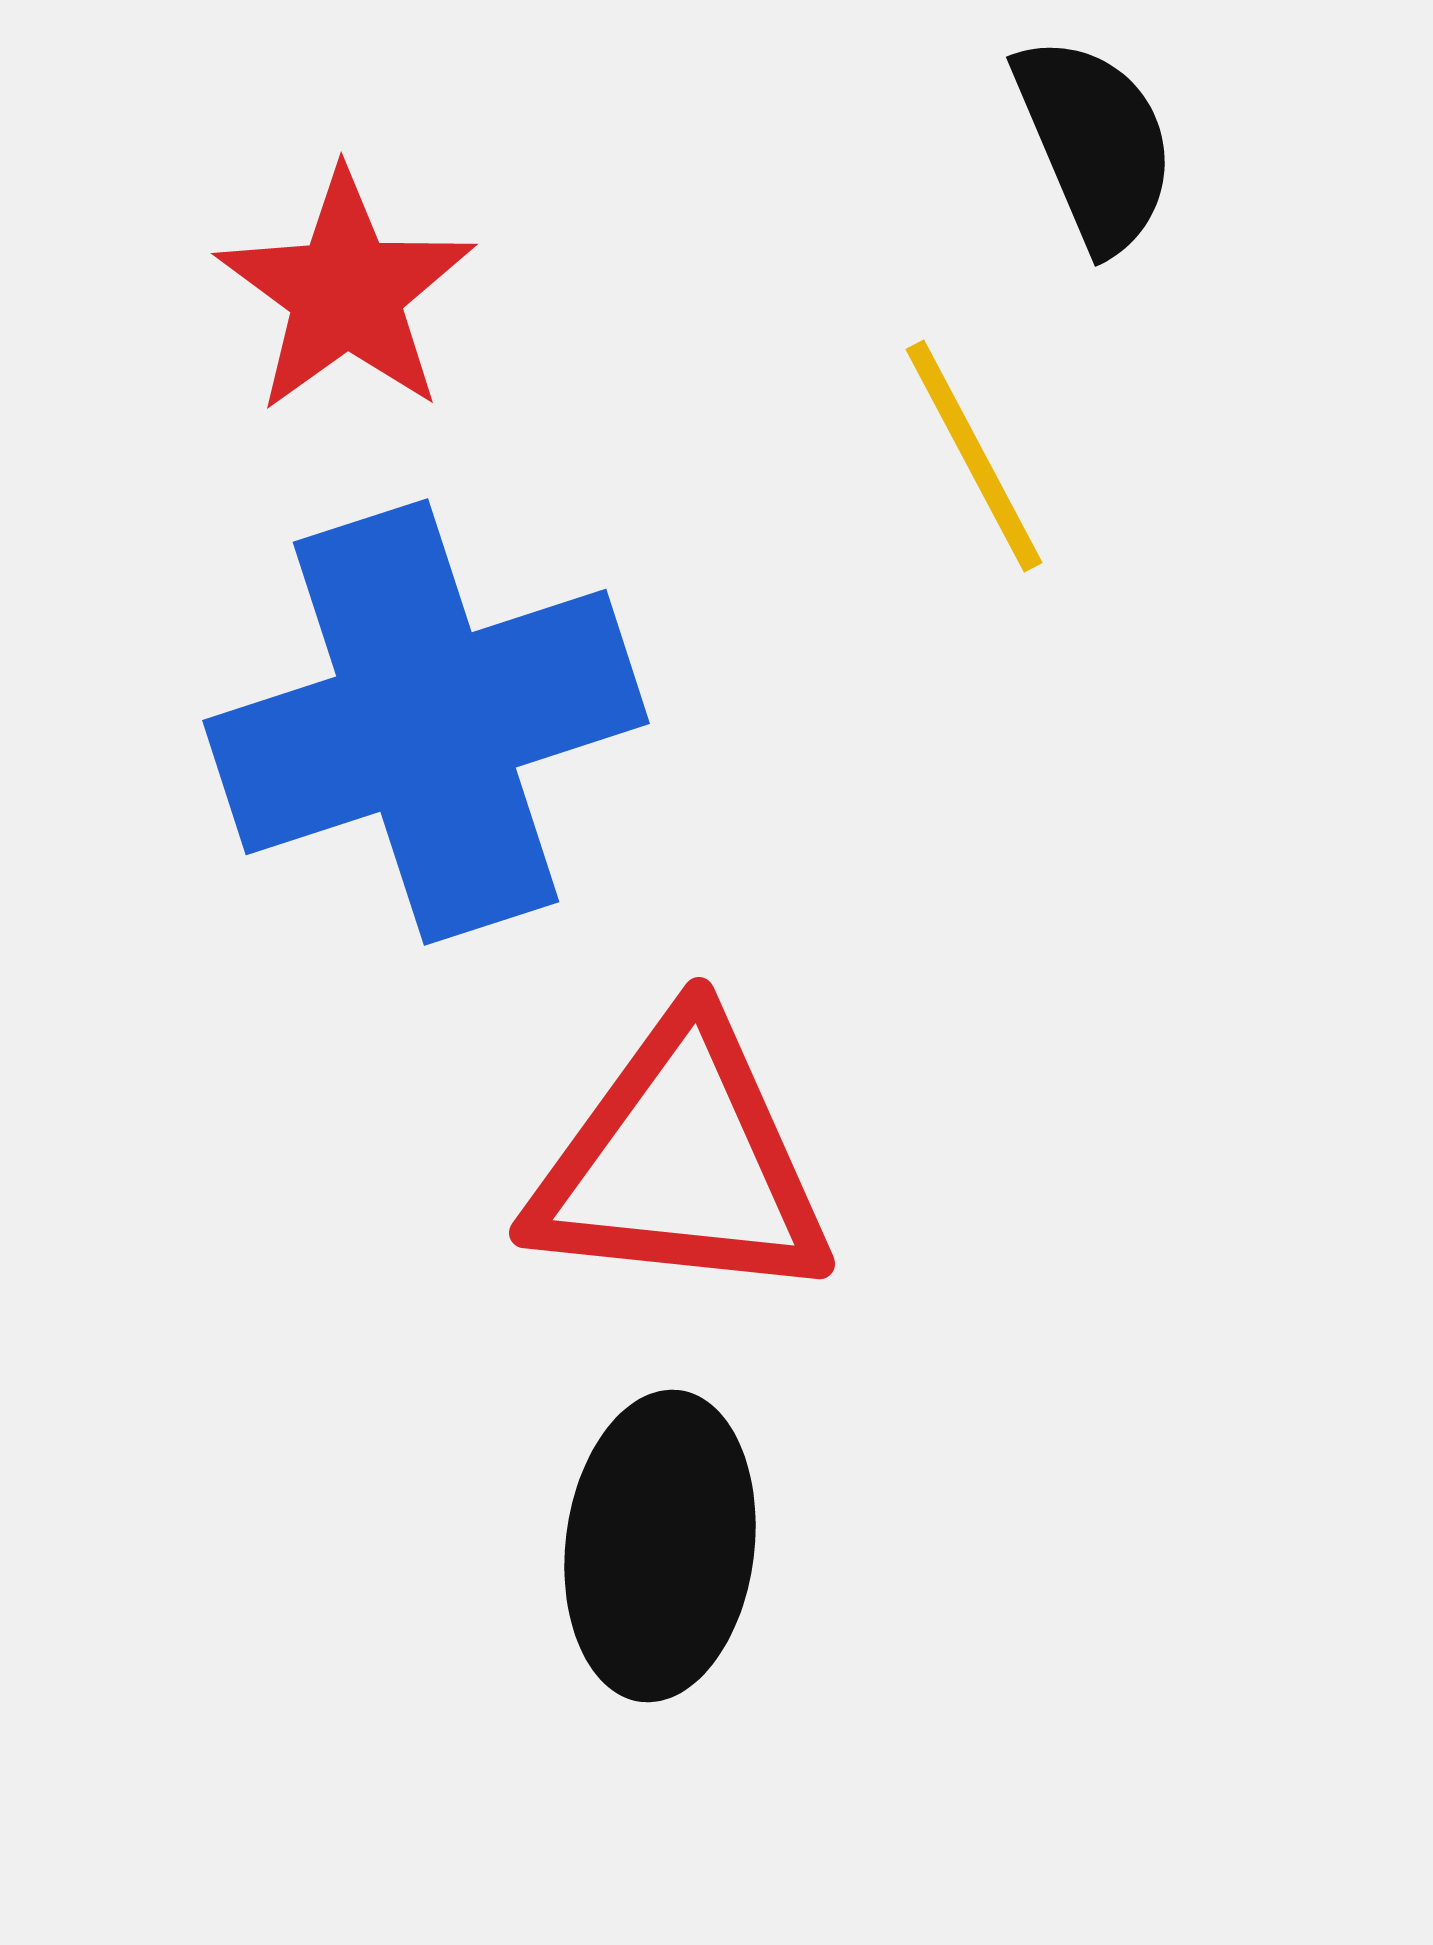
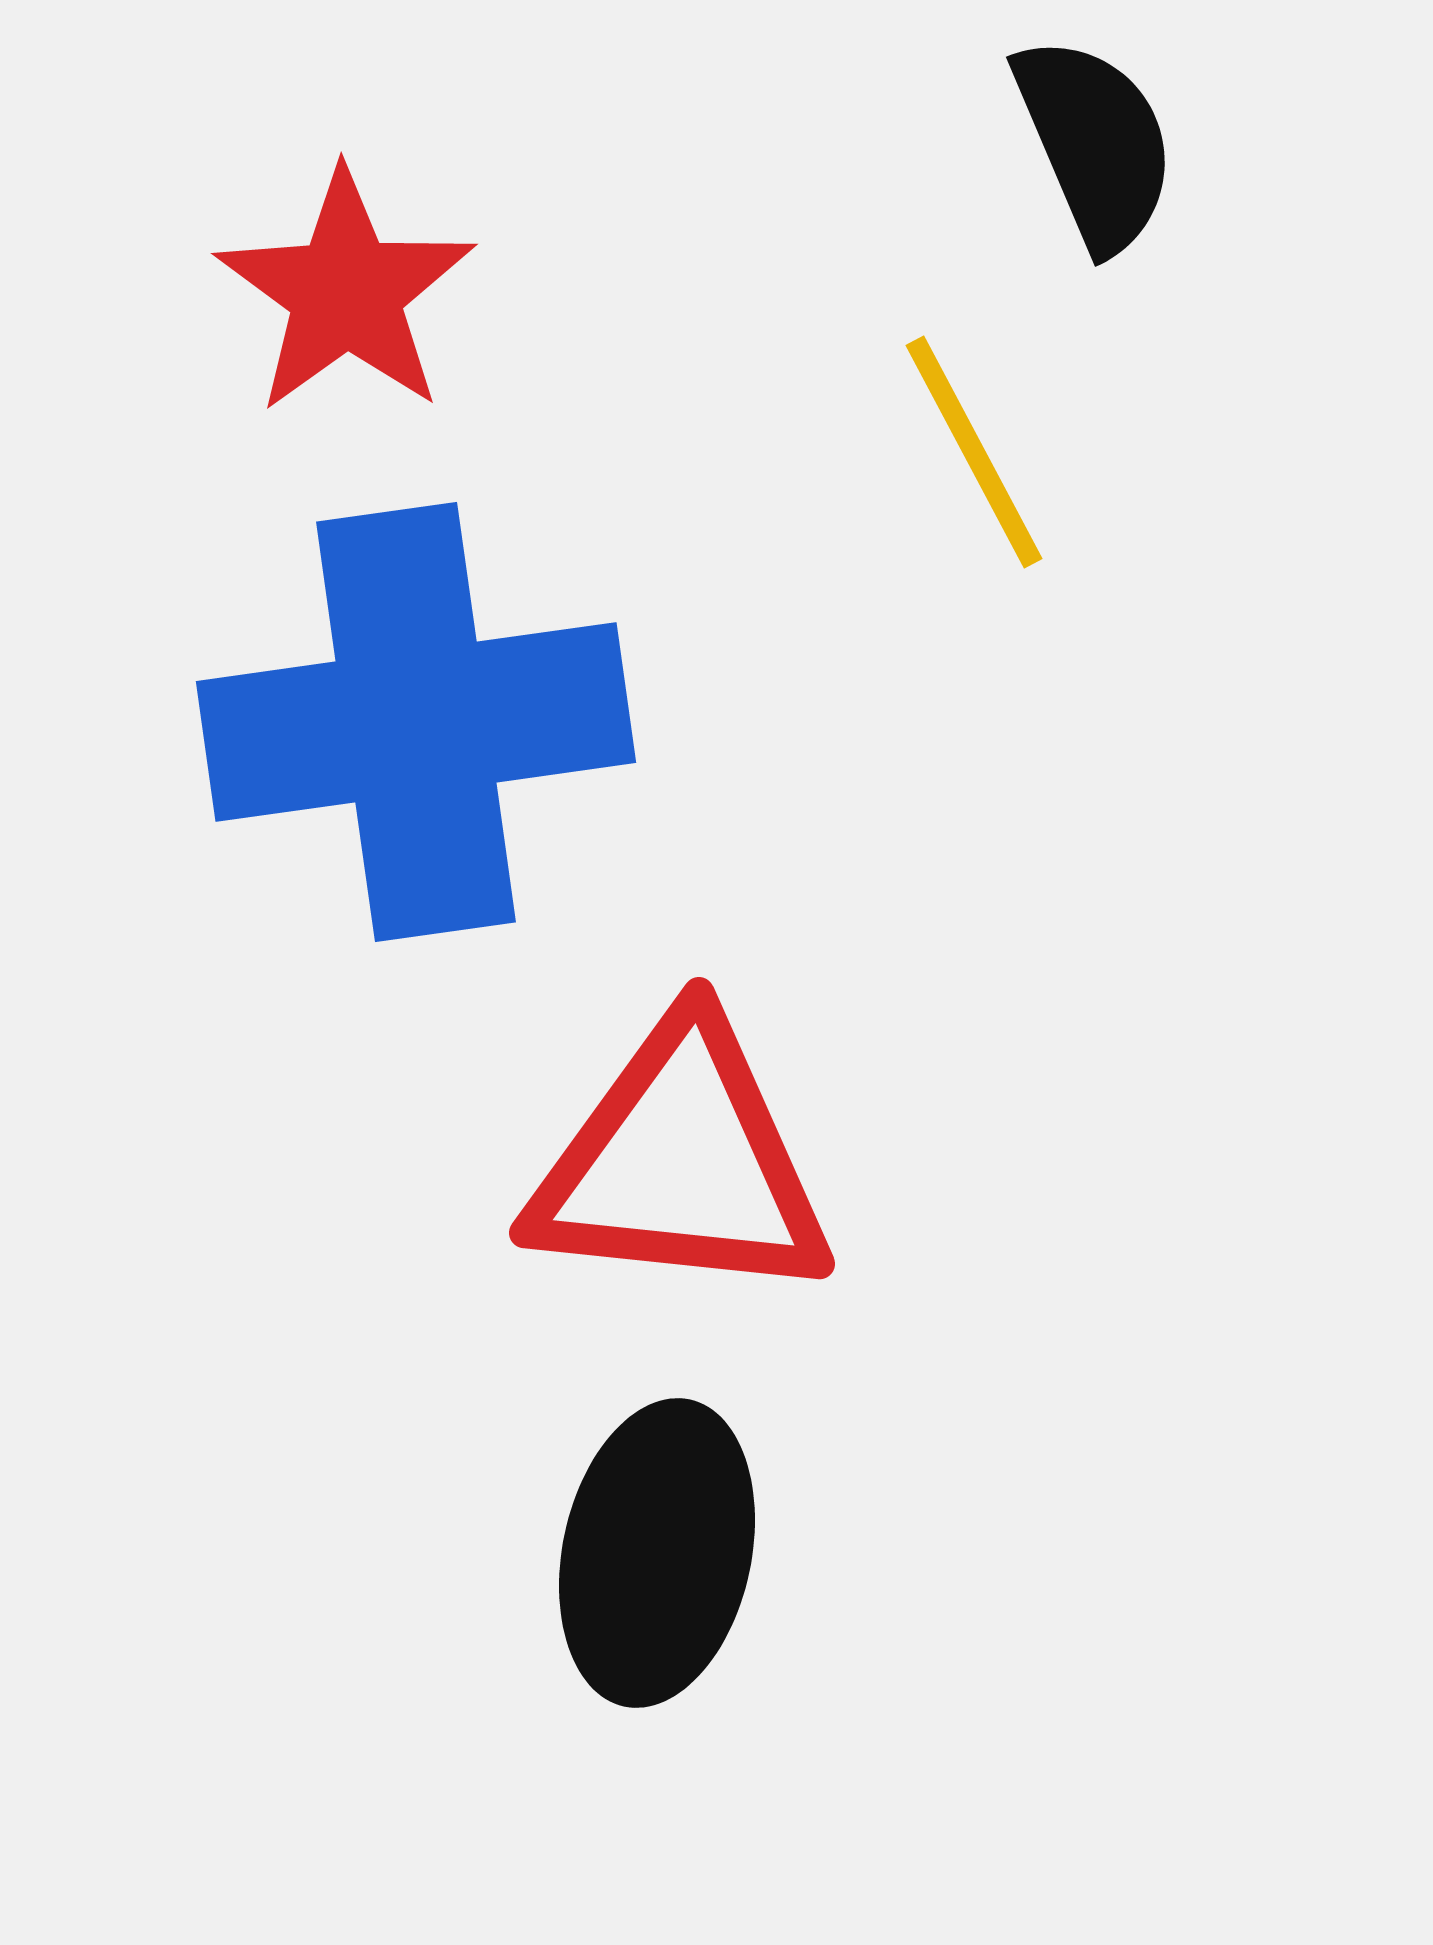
yellow line: moved 4 px up
blue cross: moved 10 px left; rotated 10 degrees clockwise
black ellipse: moved 3 px left, 7 px down; rotated 5 degrees clockwise
